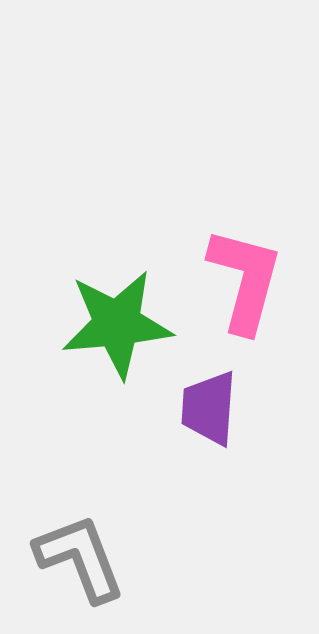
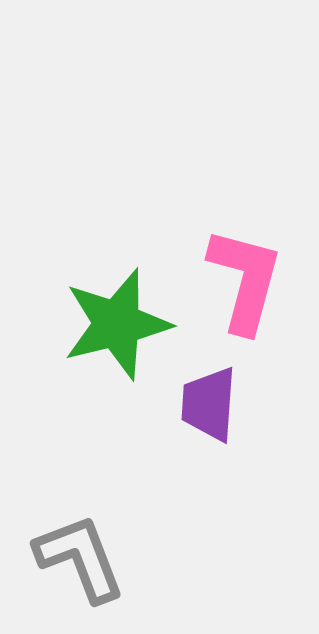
green star: rotated 9 degrees counterclockwise
purple trapezoid: moved 4 px up
